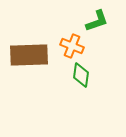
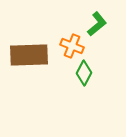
green L-shape: moved 3 px down; rotated 20 degrees counterclockwise
green diamond: moved 3 px right, 2 px up; rotated 20 degrees clockwise
